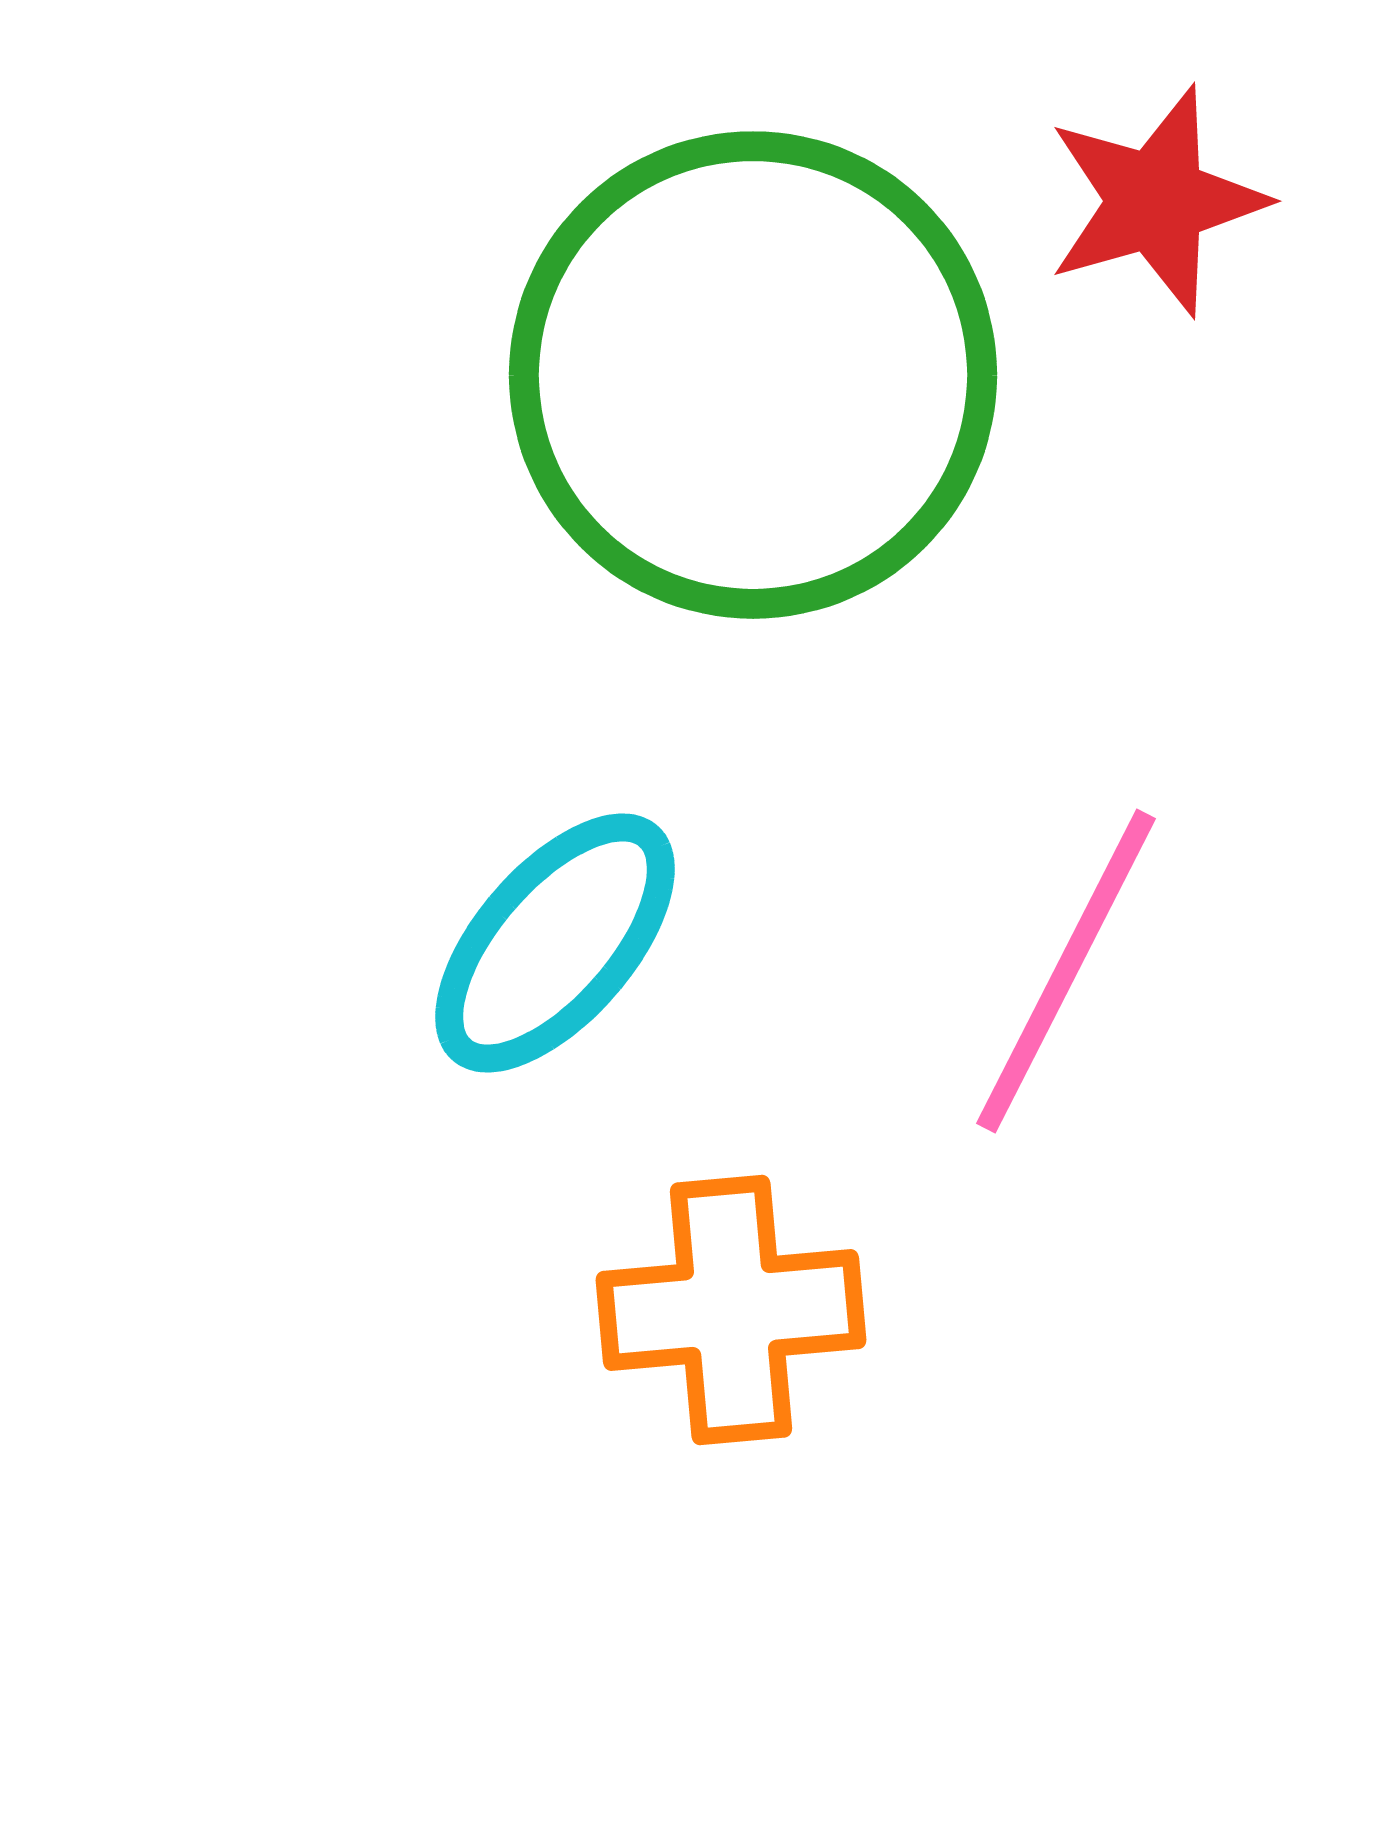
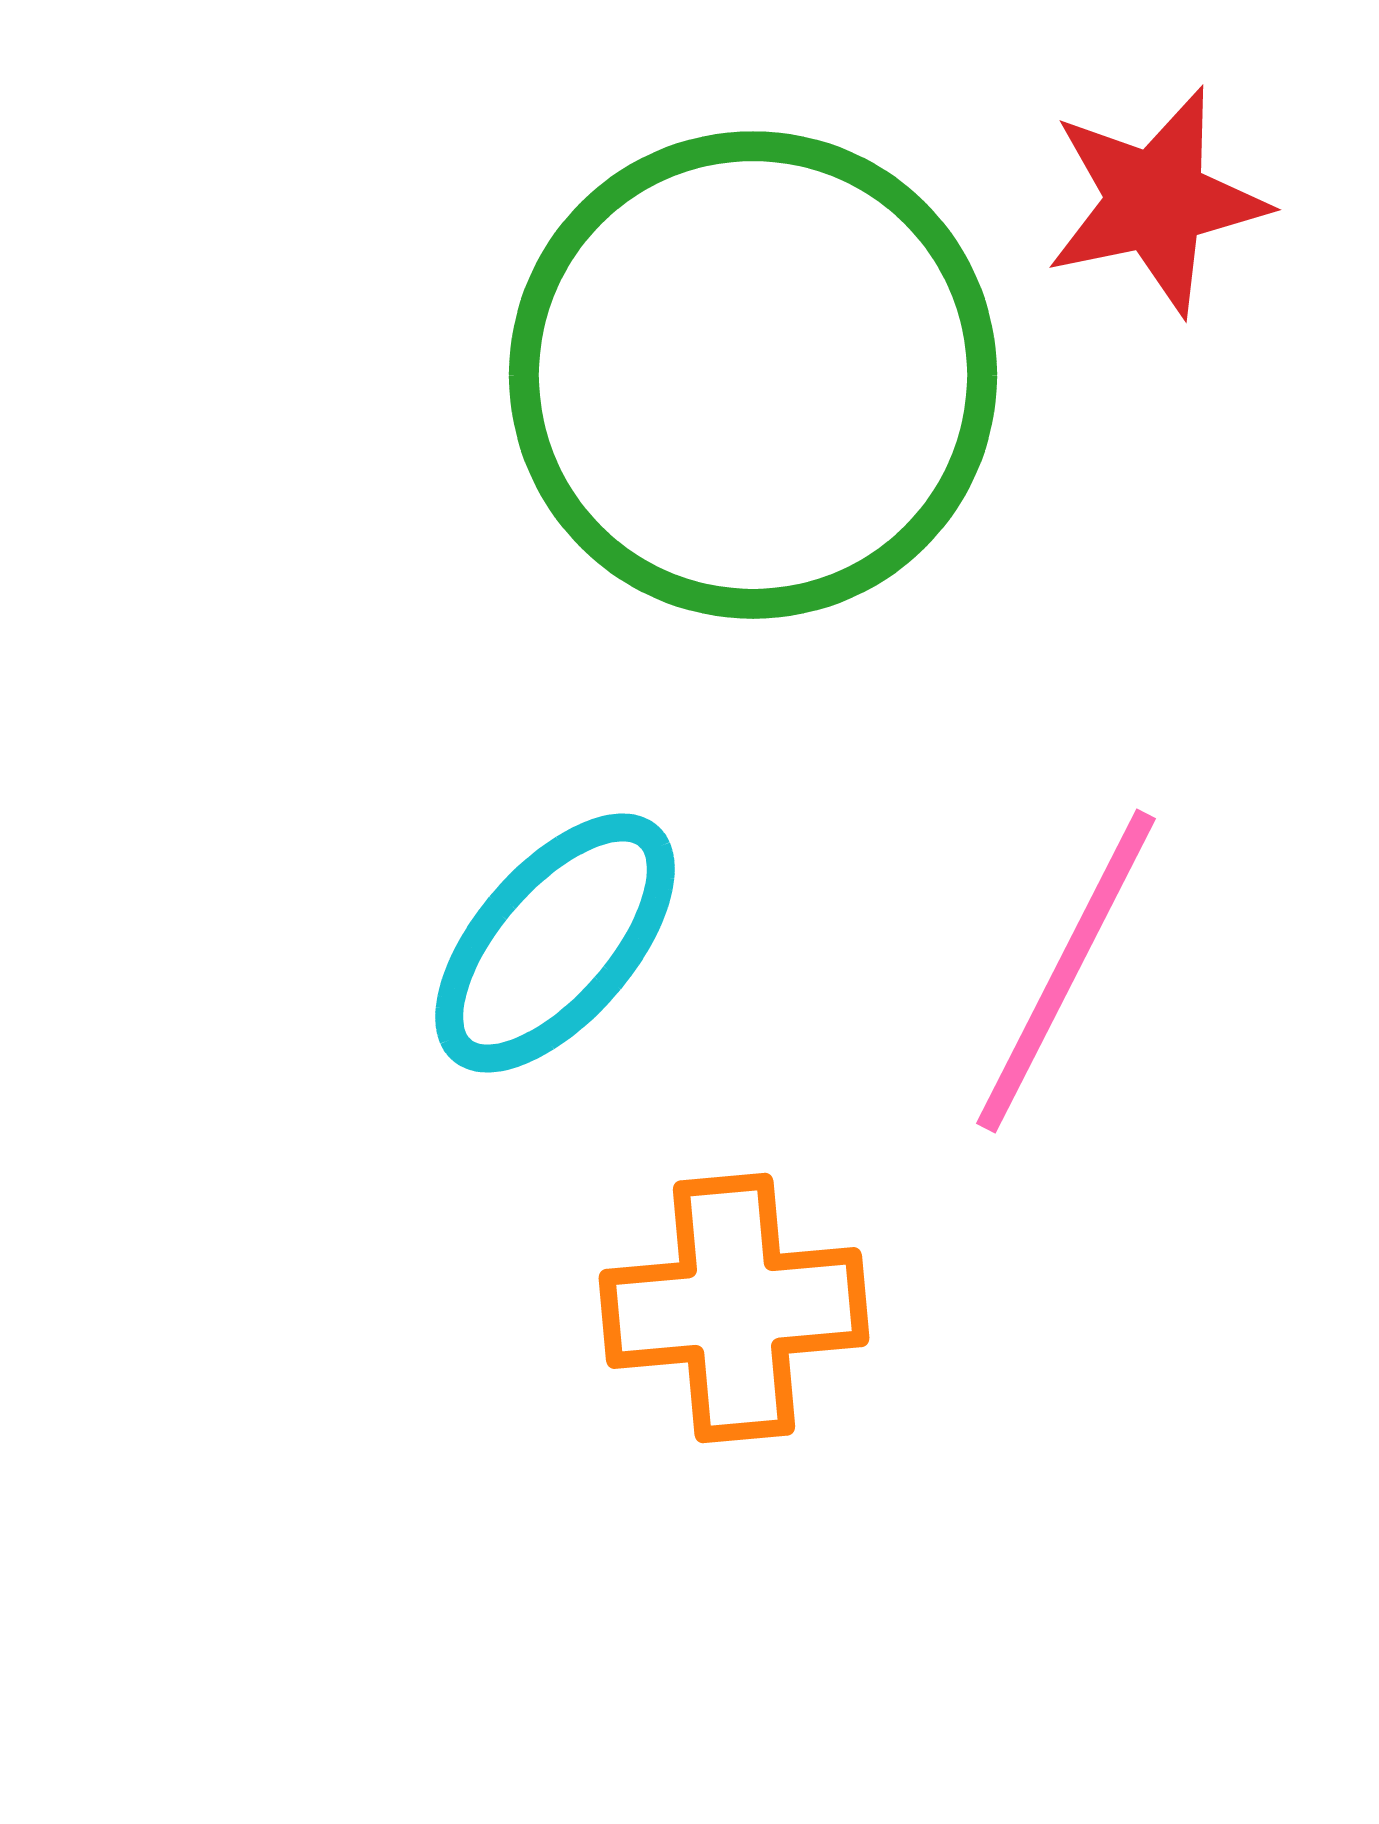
red star: rotated 4 degrees clockwise
orange cross: moved 3 px right, 2 px up
